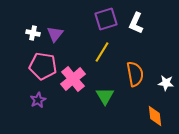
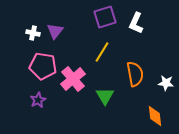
purple square: moved 1 px left, 2 px up
purple triangle: moved 3 px up
